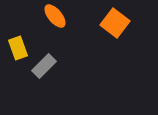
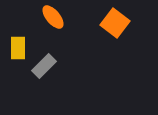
orange ellipse: moved 2 px left, 1 px down
yellow rectangle: rotated 20 degrees clockwise
